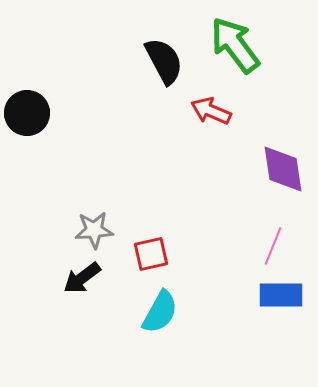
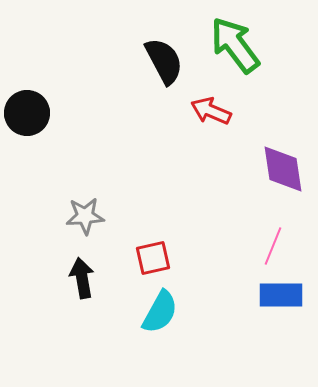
gray star: moved 9 px left, 14 px up
red square: moved 2 px right, 4 px down
black arrow: rotated 117 degrees clockwise
